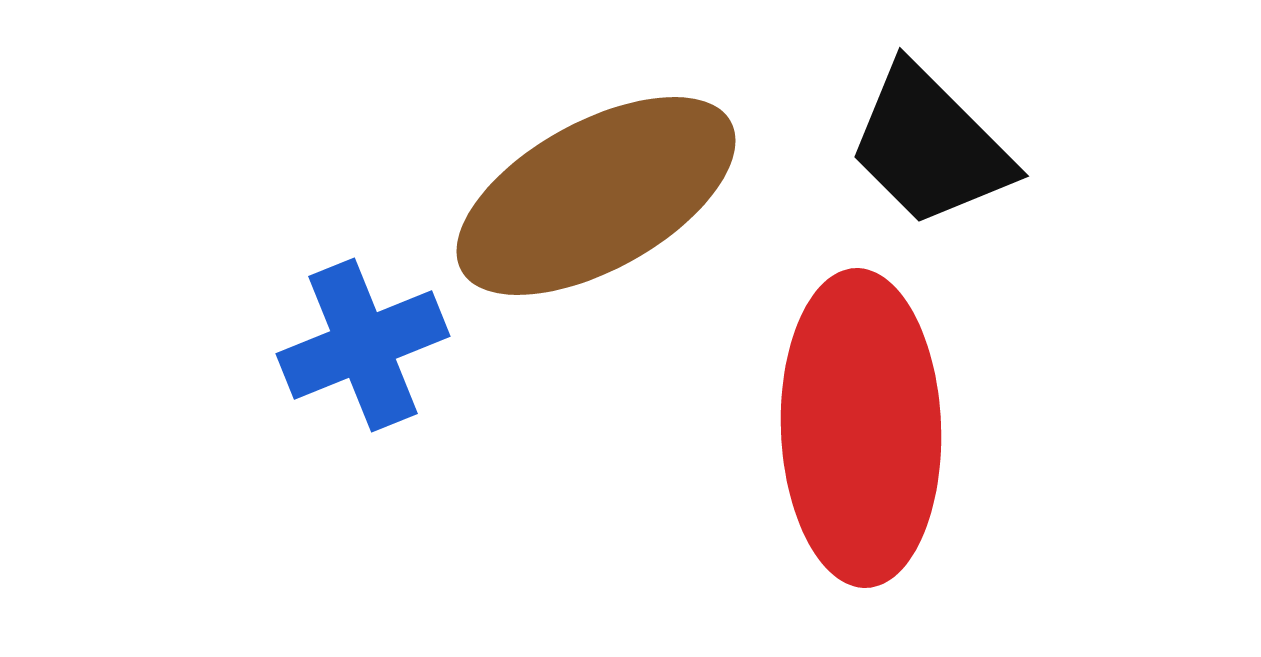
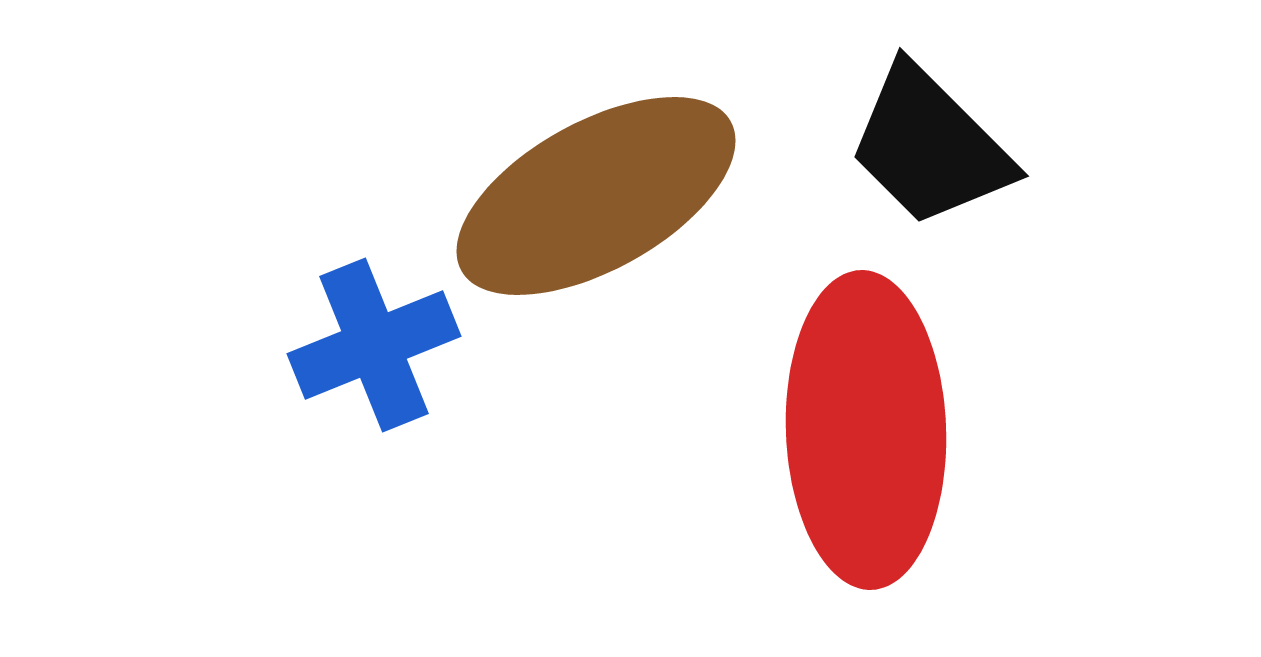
blue cross: moved 11 px right
red ellipse: moved 5 px right, 2 px down
